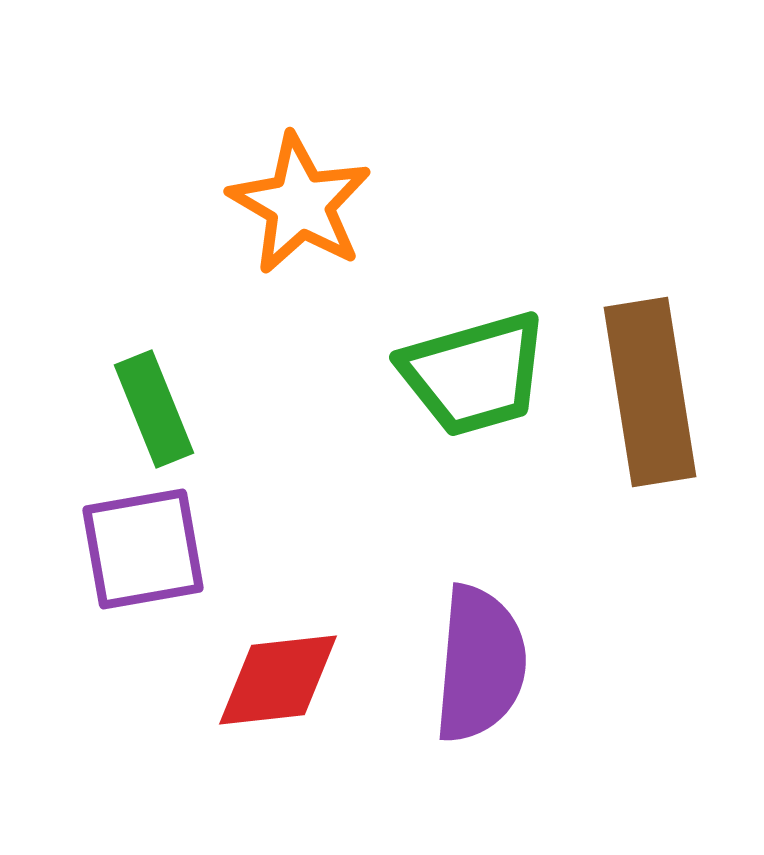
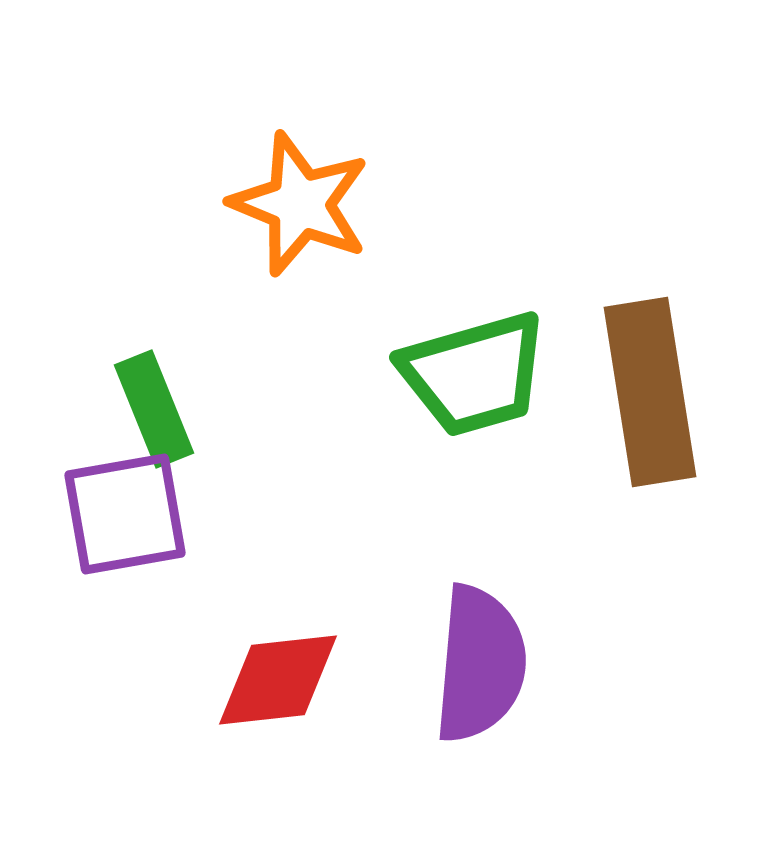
orange star: rotated 8 degrees counterclockwise
purple square: moved 18 px left, 35 px up
